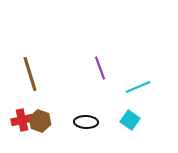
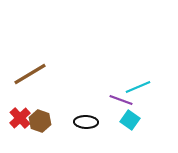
purple line: moved 21 px right, 32 px down; rotated 50 degrees counterclockwise
brown line: rotated 76 degrees clockwise
red cross: moved 2 px left, 2 px up; rotated 30 degrees counterclockwise
